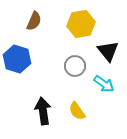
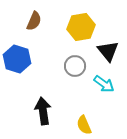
yellow hexagon: moved 3 px down
yellow semicircle: moved 7 px right, 14 px down; rotated 12 degrees clockwise
